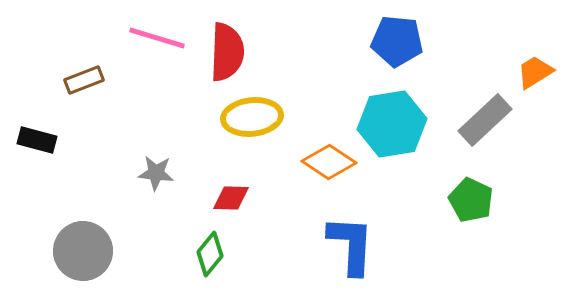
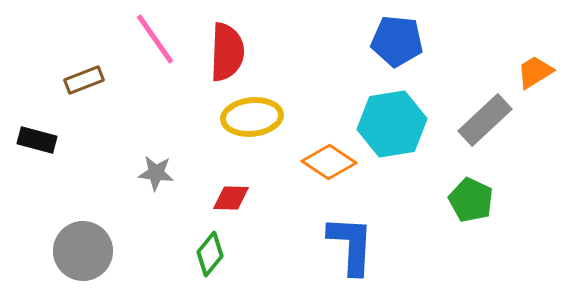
pink line: moved 2 px left, 1 px down; rotated 38 degrees clockwise
